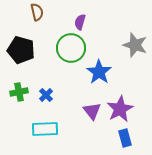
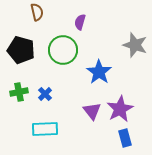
green circle: moved 8 px left, 2 px down
blue cross: moved 1 px left, 1 px up
